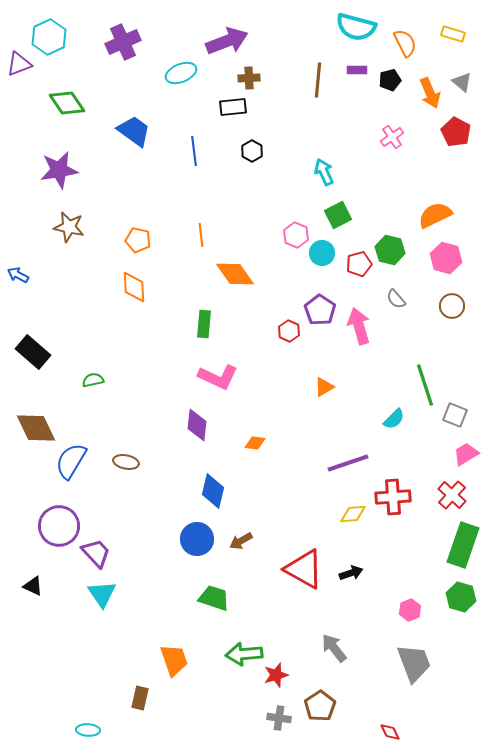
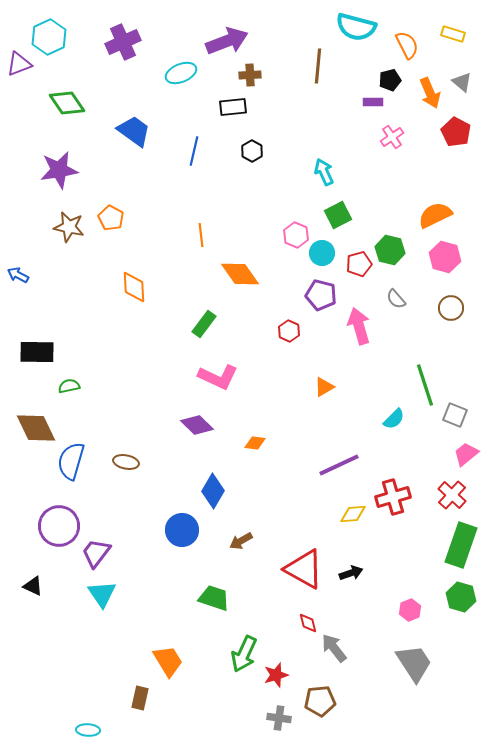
orange semicircle at (405, 43): moved 2 px right, 2 px down
purple rectangle at (357, 70): moved 16 px right, 32 px down
brown cross at (249, 78): moved 1 px right, 3 px up
brown line at (318, 80): moved 14 px up
blue line at (194, 151): rotated 20 degrees clockwise
orange pentagon at (138, 240): moved 27 px left, 22 px up; rotated 15 degrees clockwise
pink hexagon at (446, 258): moved 1 px left, 1 px up
orange diamond at (235, 274): moved 5 px right
brown circle at (452, 306): moved 1 px left, 2 px down
purple pentagon at (320, 310): moved 1 px right, 15 px up; rotated 20 degrees counterclockwise
green rectangle at (204, 324): rotated 32 degrees clockwise
black rectangle at (33, 352): moved 4 px right; rotated 40 degrees counterclockwise
green semicircle at (93, 380): moved 24 px left, 6 px down
purple diamond at (197, 425): rotated 52 degrees counterclockwise
pink trapezoid at (466, 454): rotated 8 degrees counterclockwise
blue semicircle at (71, 461): rotated 15 degrees counterclockwise
purple line at (348, 463): moved 9 px left, 2 px down; rotated 6 degrees counterclockwise
blue diamond at (213, 491): rotated 16 degrees clockwise
red cross at (393, 497): rotated 12 degrees counterclockwise
blue circle at (197, 539): moved 15 px left, 9 px up
green rectangle at (463, 545): moved 2 px left
purple trapezoid at (96, 553): rotated 100 degrees counterclockwise
green arrow at (244, 654): rotated 60 degrees counterclockwise
orange trapezoid at (174, 660): moved 6 px left, 1 px down; rotated 12 degrees counterclockwise
gray trapezoid at (414, 663): rotated 12 degrees counterclockwise
brown pentagon at (320, 706): moved 5 px up; rotated 28 degrees clockwise
red diamond at (390, 732): moved 82 px left, 109 px up; rotated 10 degrees clockwise
